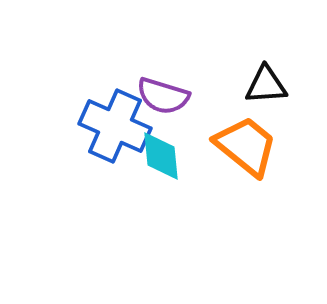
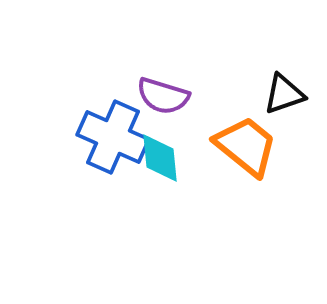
black triangle: moved 18 px right, 9 px down; rotated 15 degrees counterclockwise
blue cross: moved 2 px left, 11 px down
cyan diamond: moved 1 px left, 2 px down
